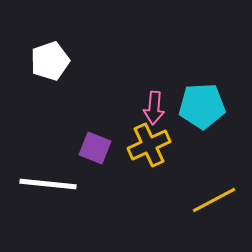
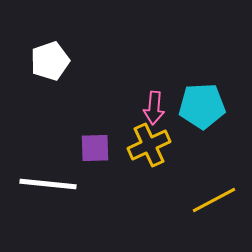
purple square: rotated 24 degrees counterclockwise
